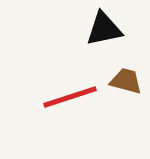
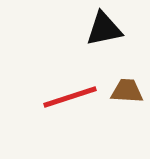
brown trapezoid: moved 1 px right, 10 px down; rotated 12 degrees counterclockwise
